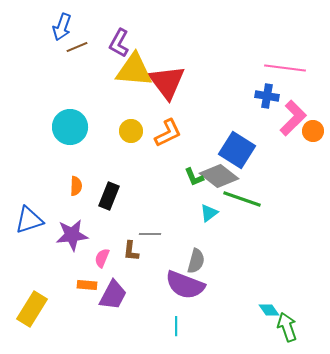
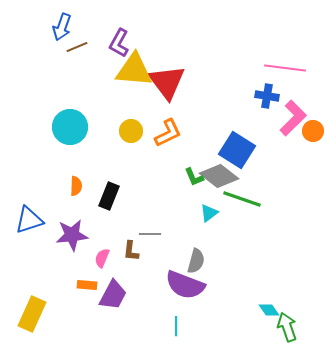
yellow rectangle: moved 5 px down; rotated 8 degrees counterclockwise
